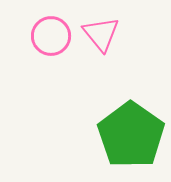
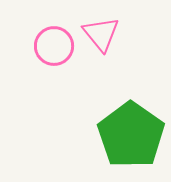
pink circle: moved 3 px right, 10 px down
